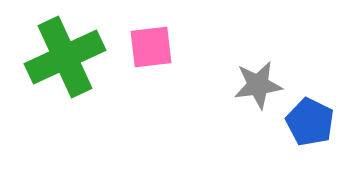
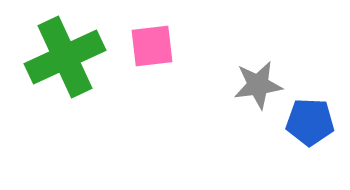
pink square: moved 1 px right, 1 px up
blue pentagon: rotated 24 degrees counterclockwise
